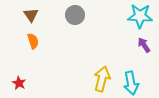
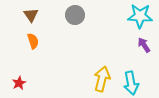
red star: rotated 16 degrees clockwise
